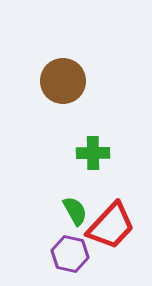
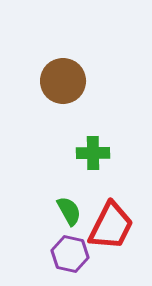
green semicircle: moved 6 px left
red trapezoid: rotated 16 degrees counterclockwise
